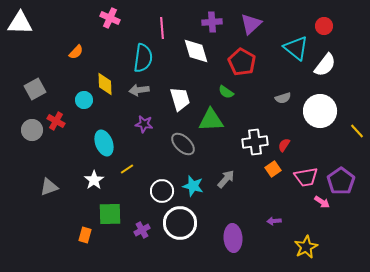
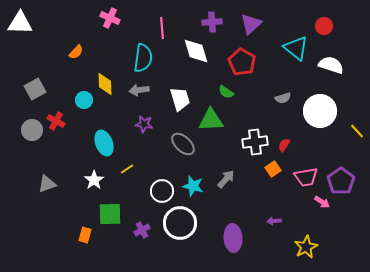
white semicircle at (325, 65): moved 6 px right; rotated 110 degrees counterclockwise
gray triangle at (49, 187): moved 2 px left, 3 px up
